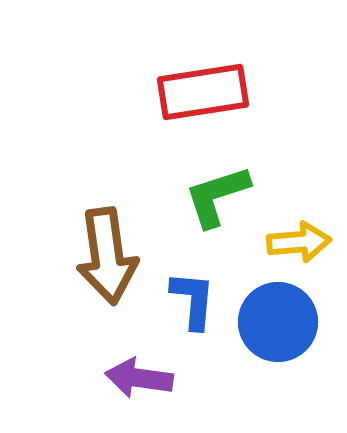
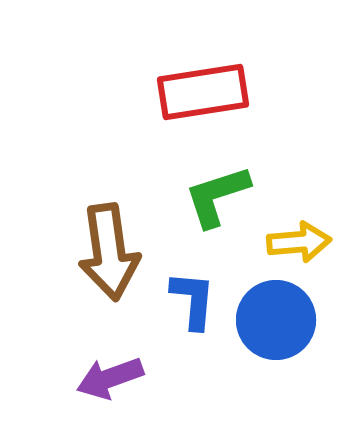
brown arrow: moved 2 px right, 4 px up
blue circle: moved 2 px left, 2 px up
purple arrow: moved 29 px left; rotated 28 degrees counterclockwise
